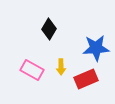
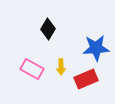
black diamond: moved 1 px left
pink rectangle: moved 1 px up
